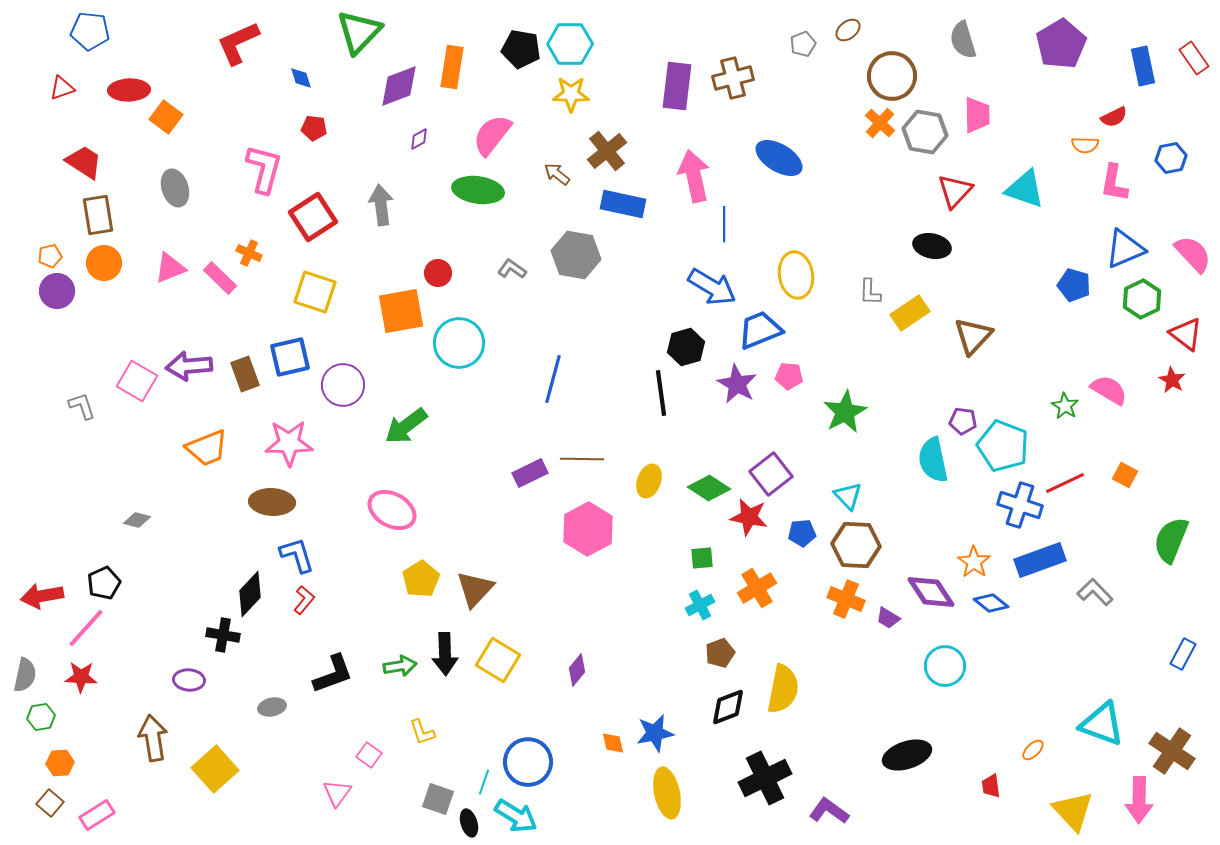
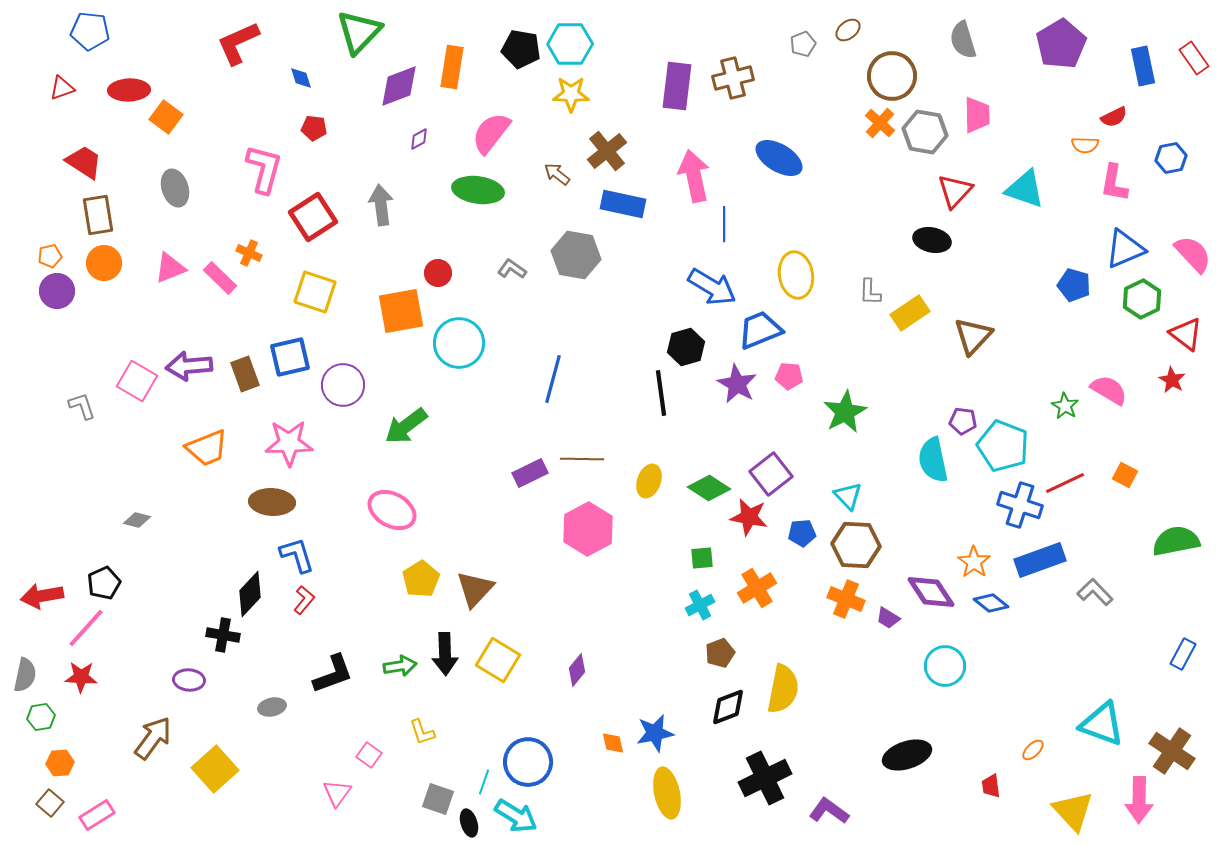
pink semicircle at (492, 135): moved 1 px left, 2 px up
black ellipse at (932, 246): moved 6 px up
green semicircle at (1171, 540): moved 5 px right, 1 px down; rotated 57 degrees clockwise
brown arrow at (153, 738): rotated 45 degrees clockwise
